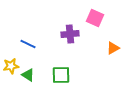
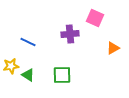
blue line: moved 2 px up
green square: moved 1 px right
